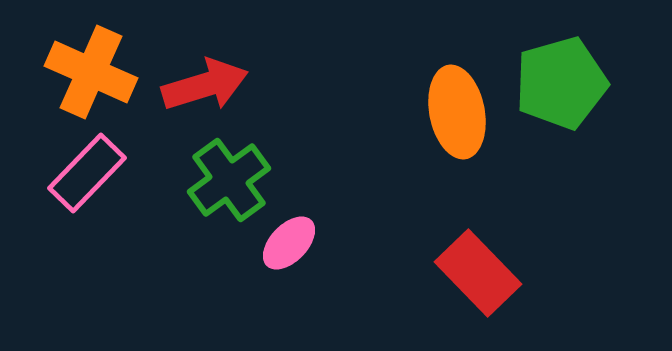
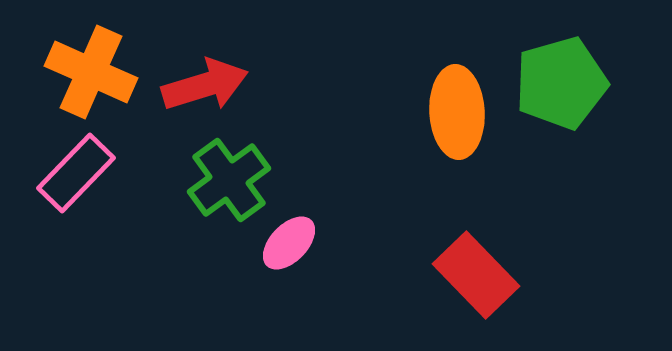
orange ellipse: rotated 8 degrees clockwise
pink rectangle: moved 11 px left
red rectangle: moved 2 px left, 2 px down
